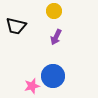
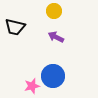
black trapezoid: moved 1 px left, 1 px down
purple arrow: rotated 91 degrees clockwise
